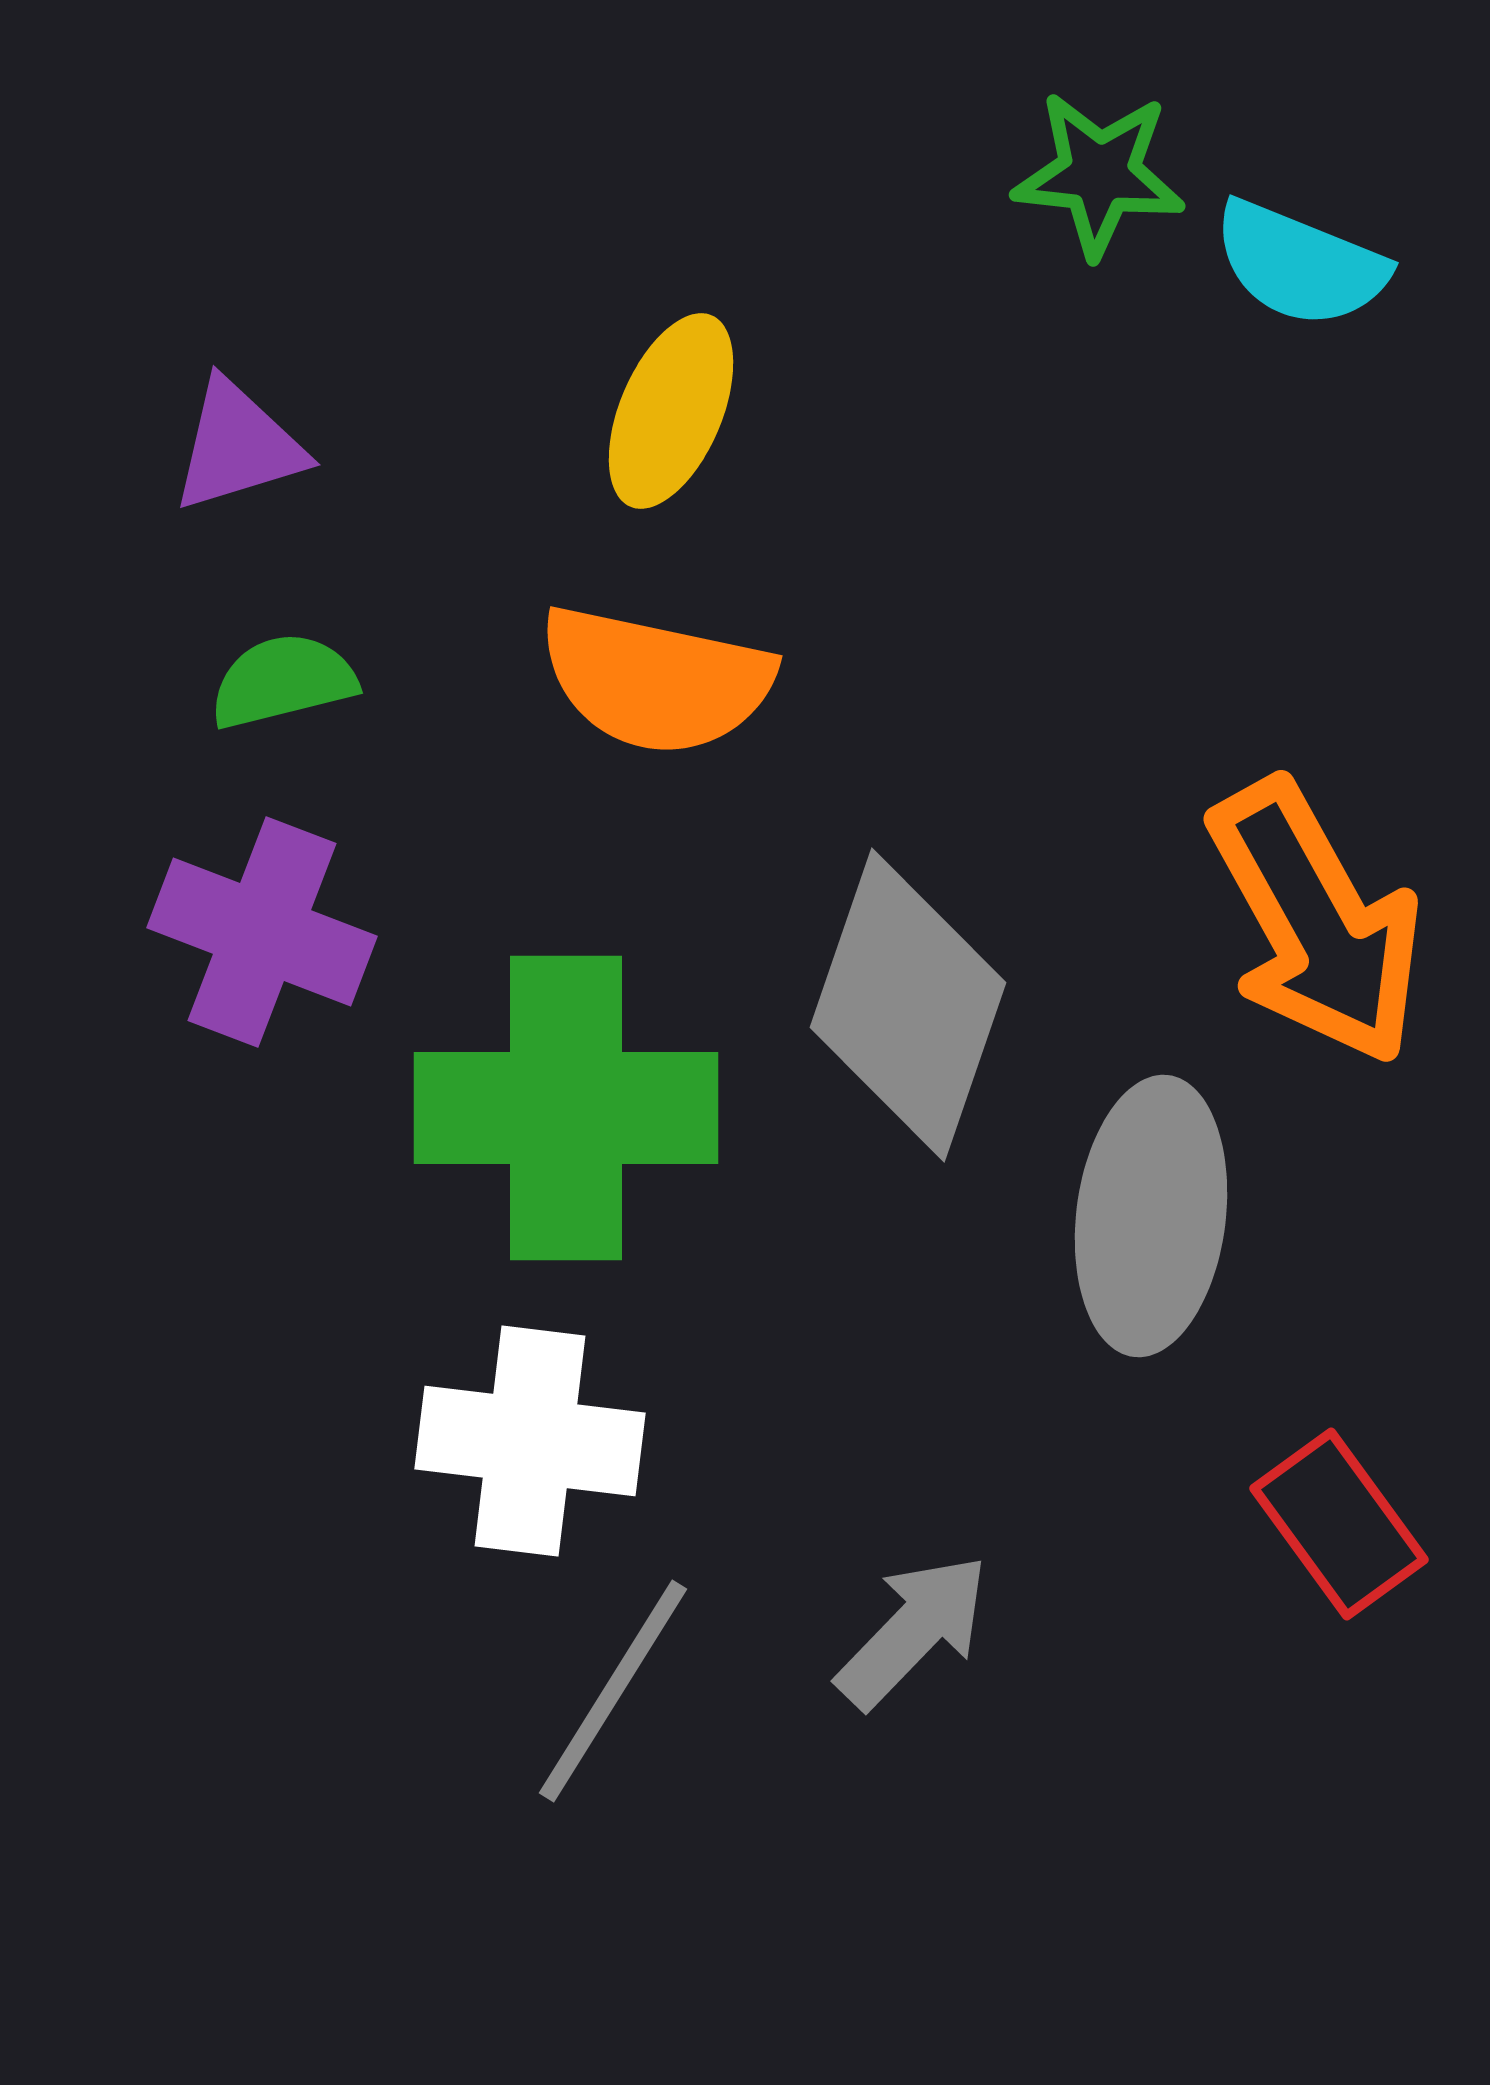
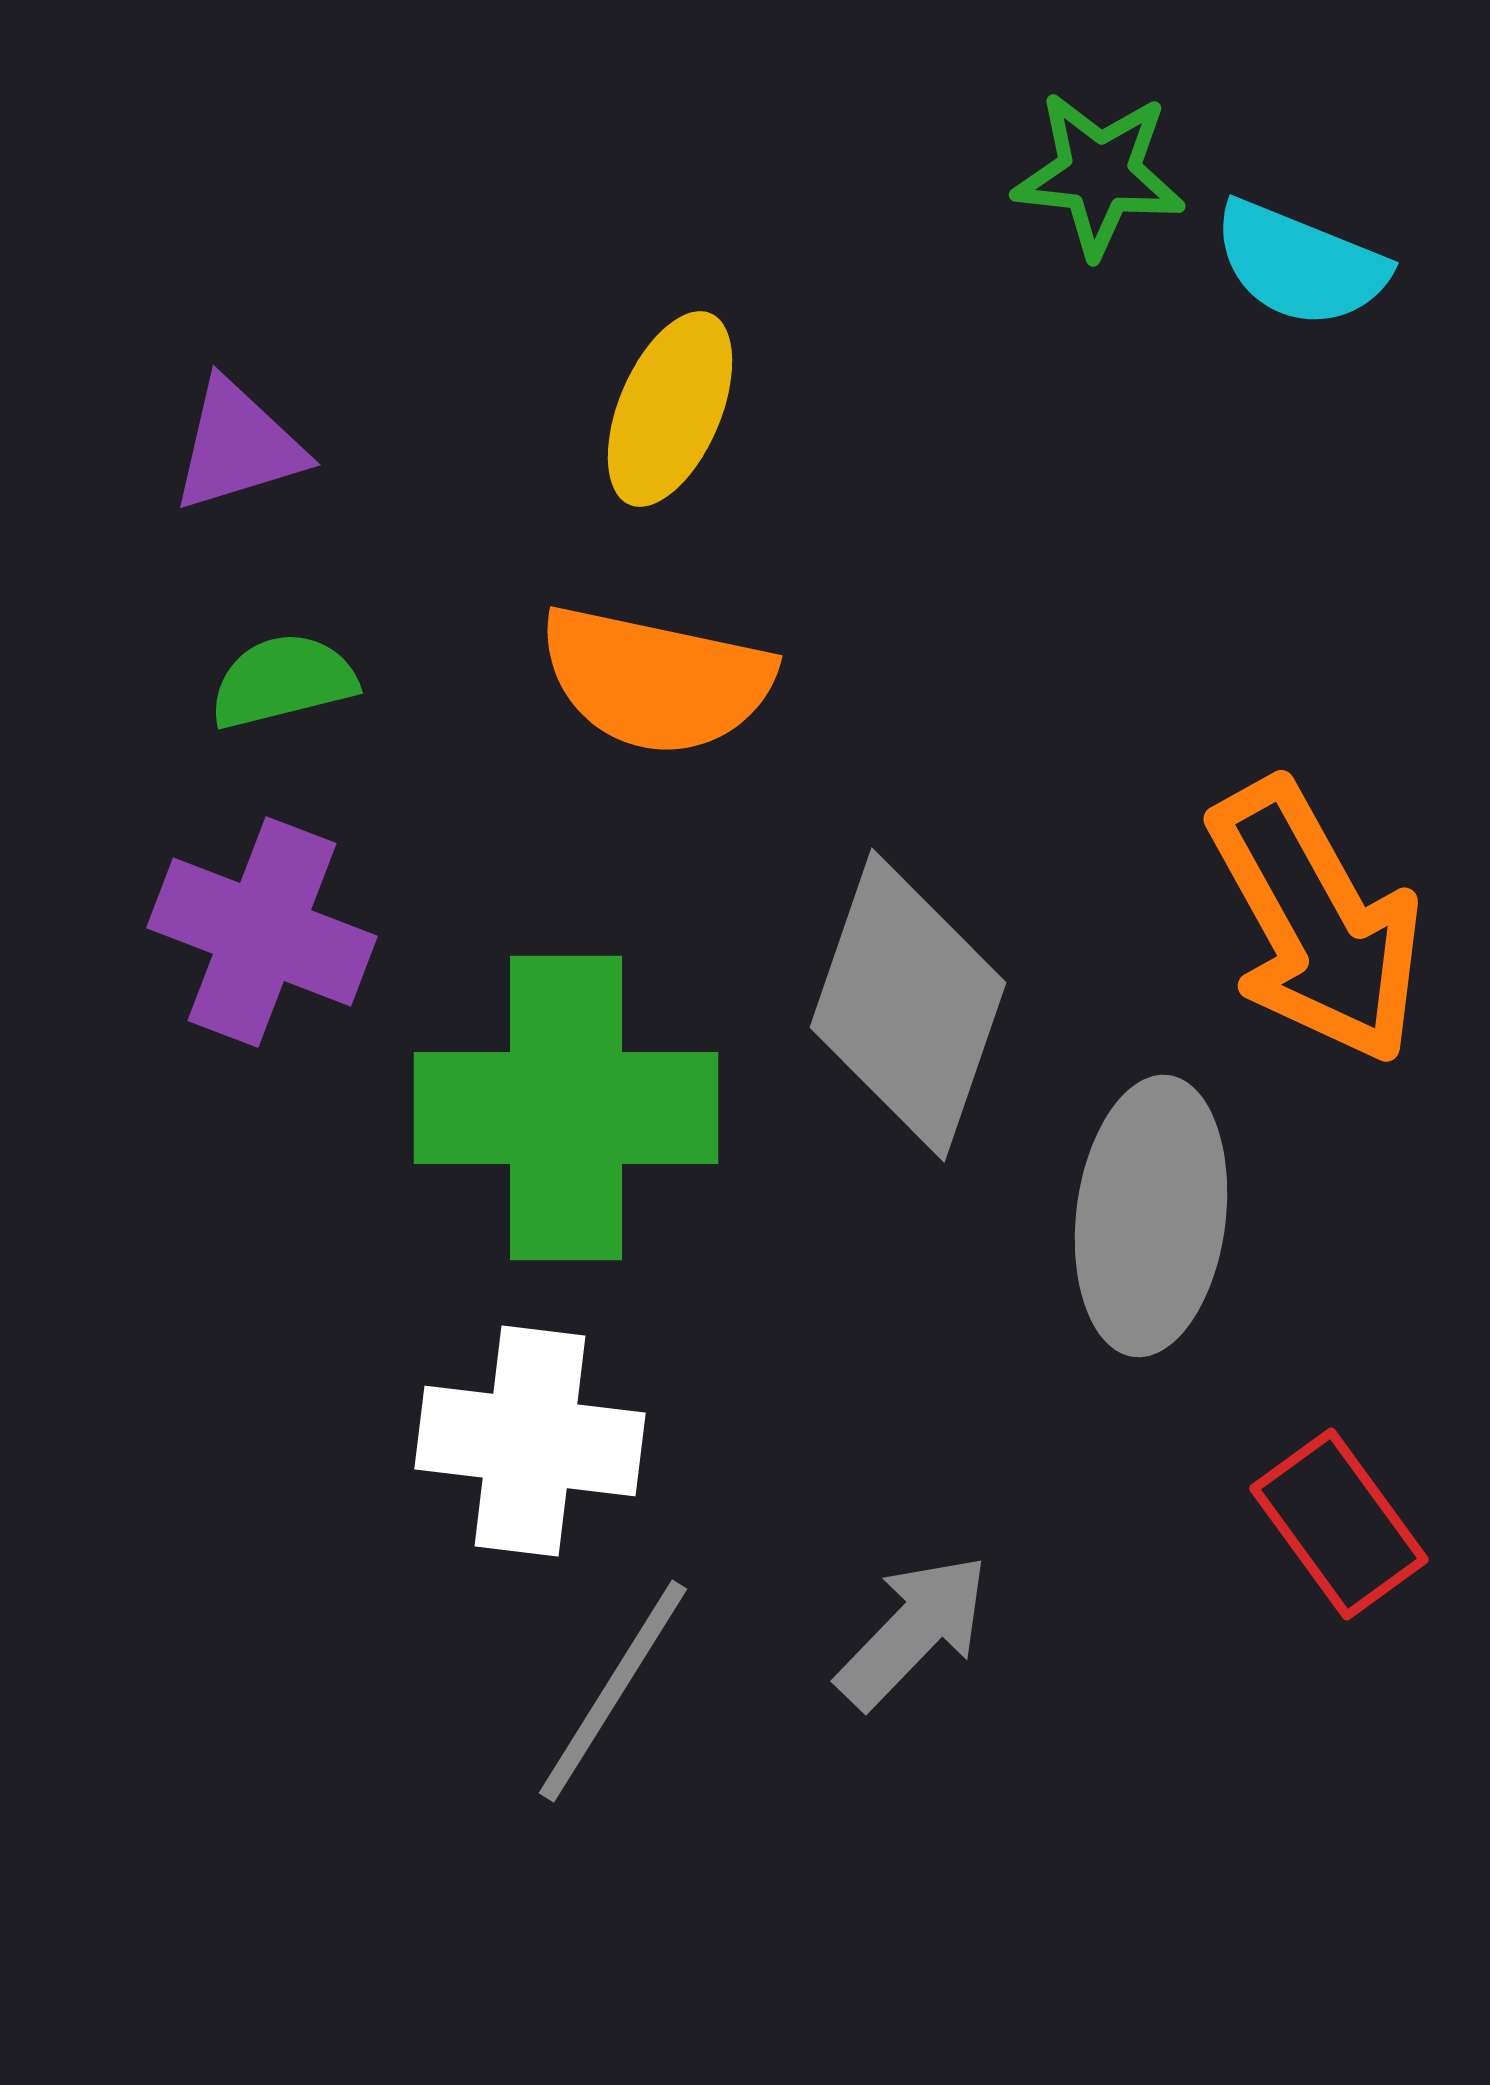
yellow ellipse: moved 1 px left, 2 px up
